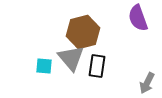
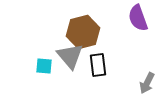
gray triangle: moved 1 px left, 2 px up
black rectangle: moved 1 px right, 1 px up; rotated 15 degrees counterclockwise
